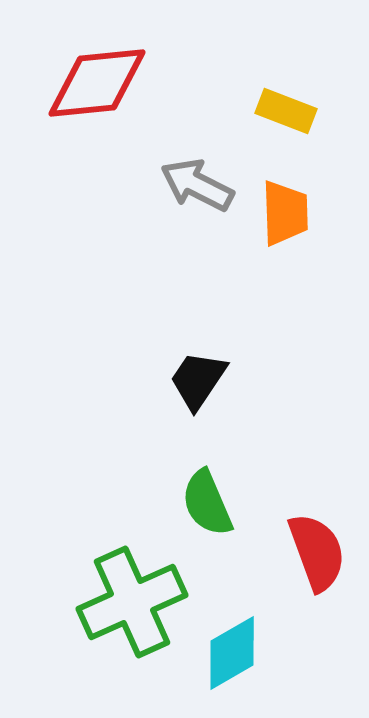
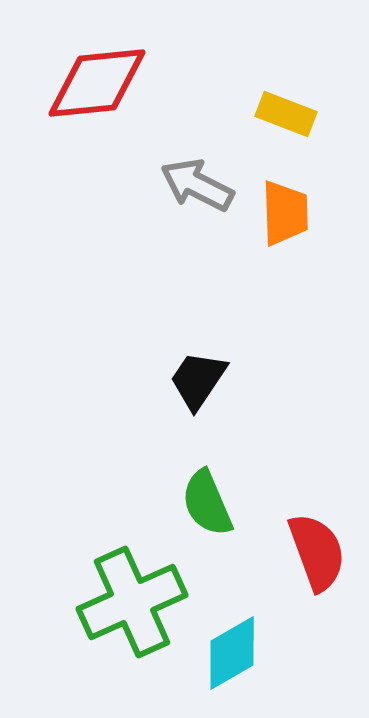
yellow rectangle: moved 3 px down
